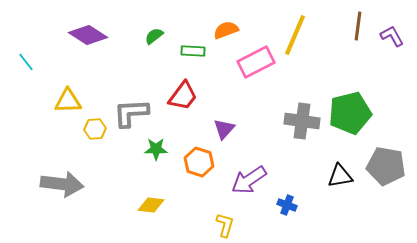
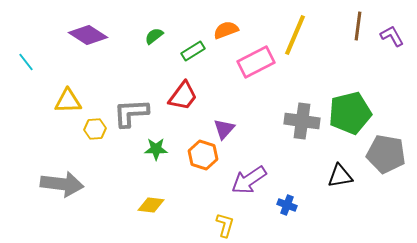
green rectangle: rotated 35 degrees counterclockwise
orange hexagon: moved 4 px right, 7 px up
gray pentagon: moved 12 px up
